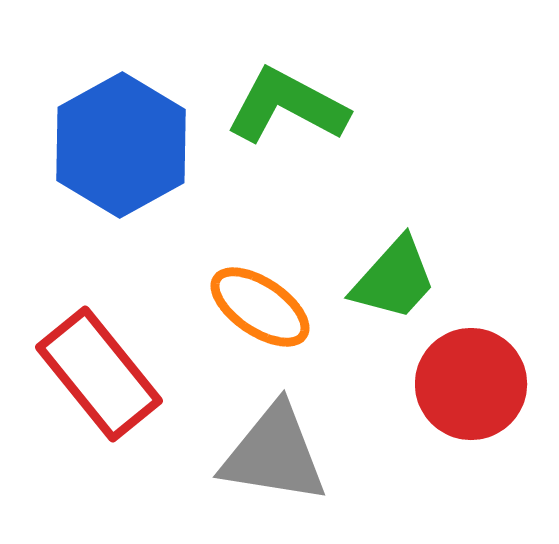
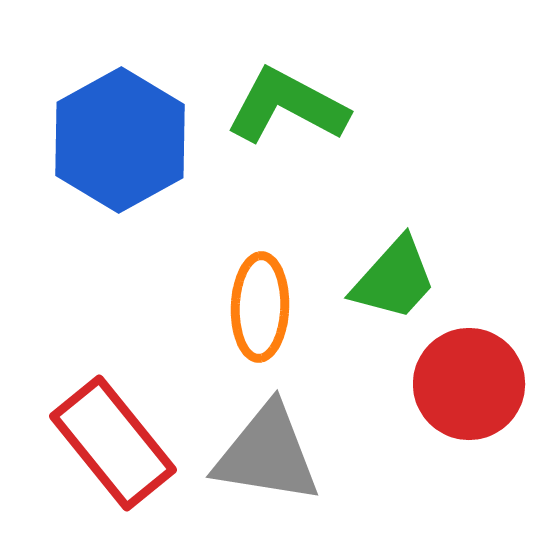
blue hexagon: moved 1 px left, 5 px up
orange ellipse: rotated 58 degrees clockwise
red rectangle: moved 14 px right, 69 px down
red circle: moved 2 px left
gray triangle: moved 7 px left
